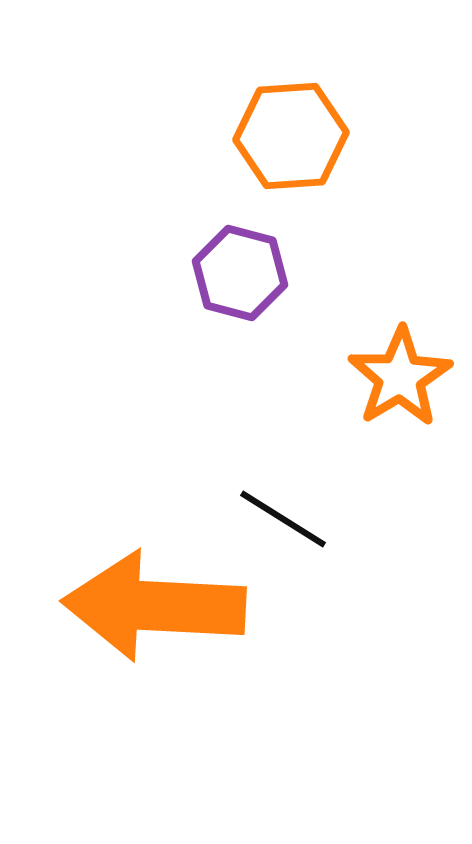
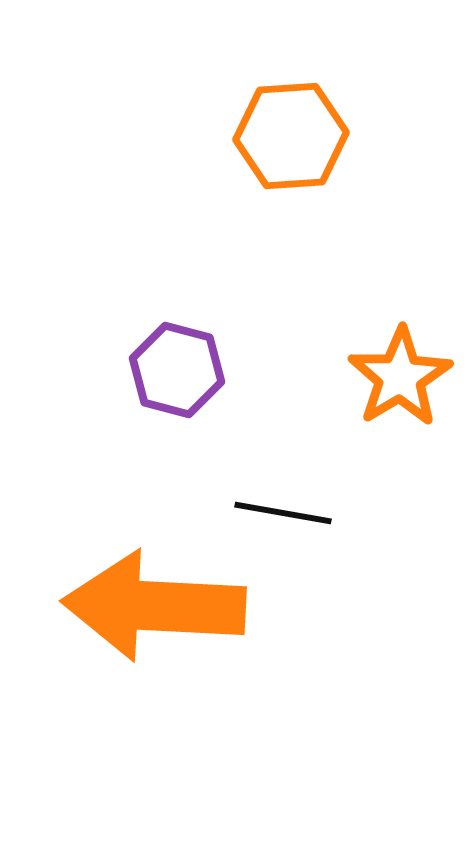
purple hexagon: moved 63 px left, 97 px down
black line: moved 6 px up; rotated 22 degrees counterclockwise
